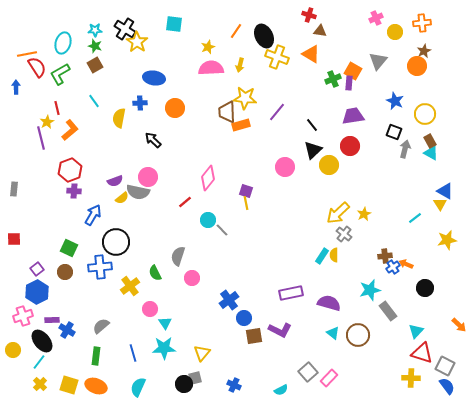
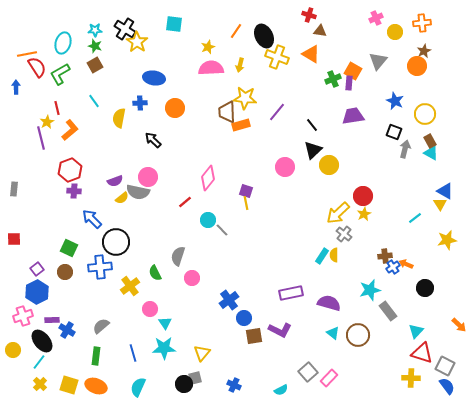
red circle at (350, 146): moved 13 px right, 50 px down
blue arrow at (93, 215): moved 1 px left, 4 px down; rotated 75 degrees counterclockwise
